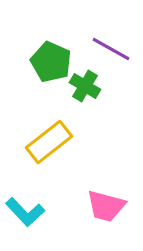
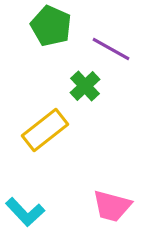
green pentagon: moved 36 px up
green cross: rotated 16 degrees clockwise
yellow rectangle: moved 4 px left, 12 px up
pink trapezoid: moved 6 px right
